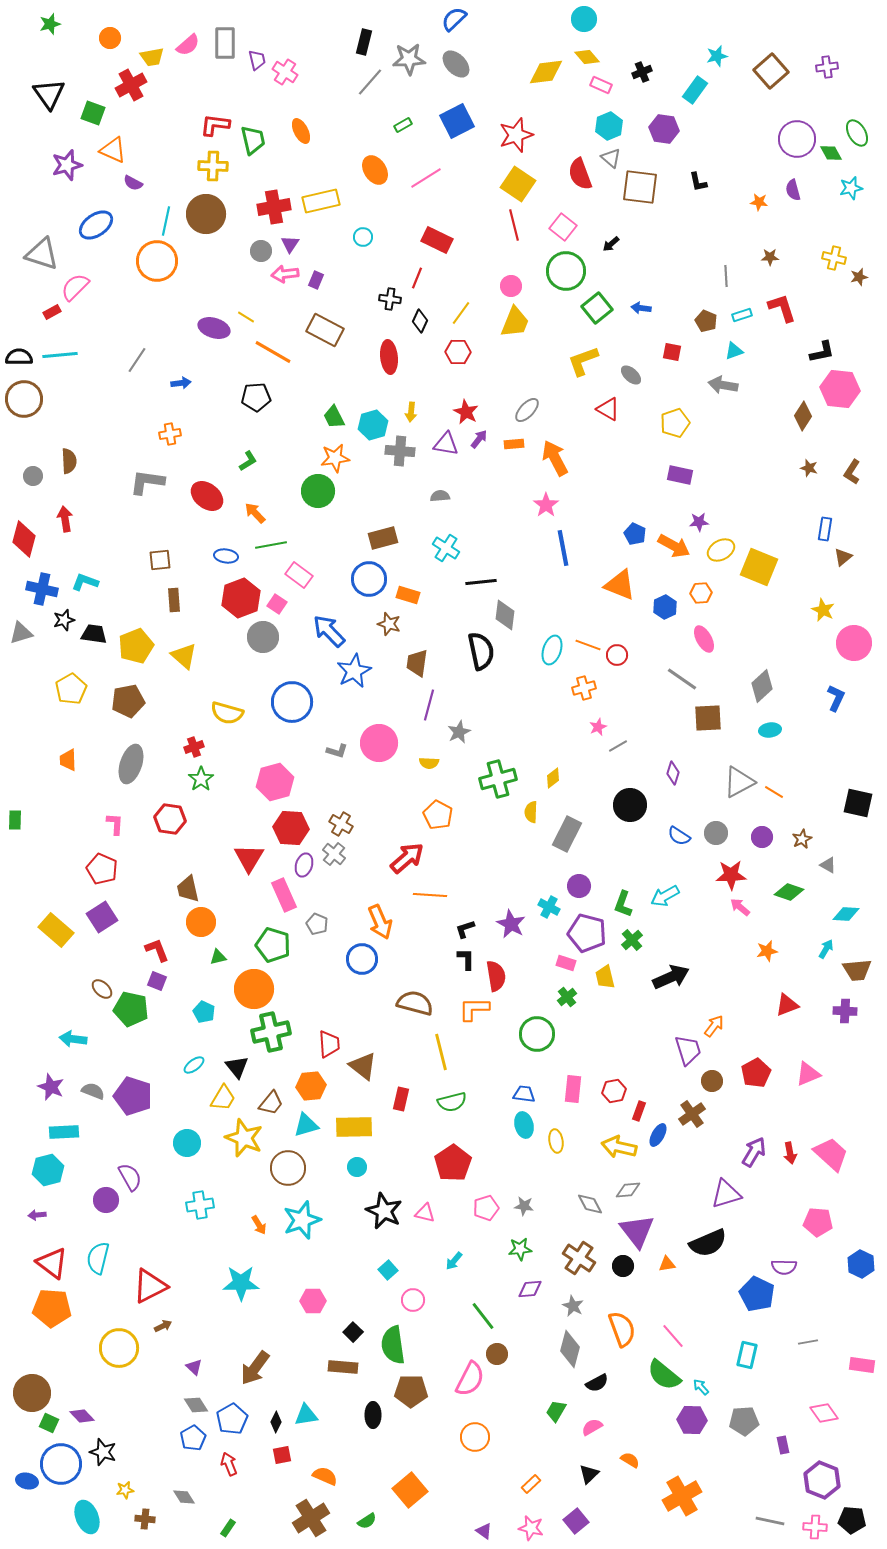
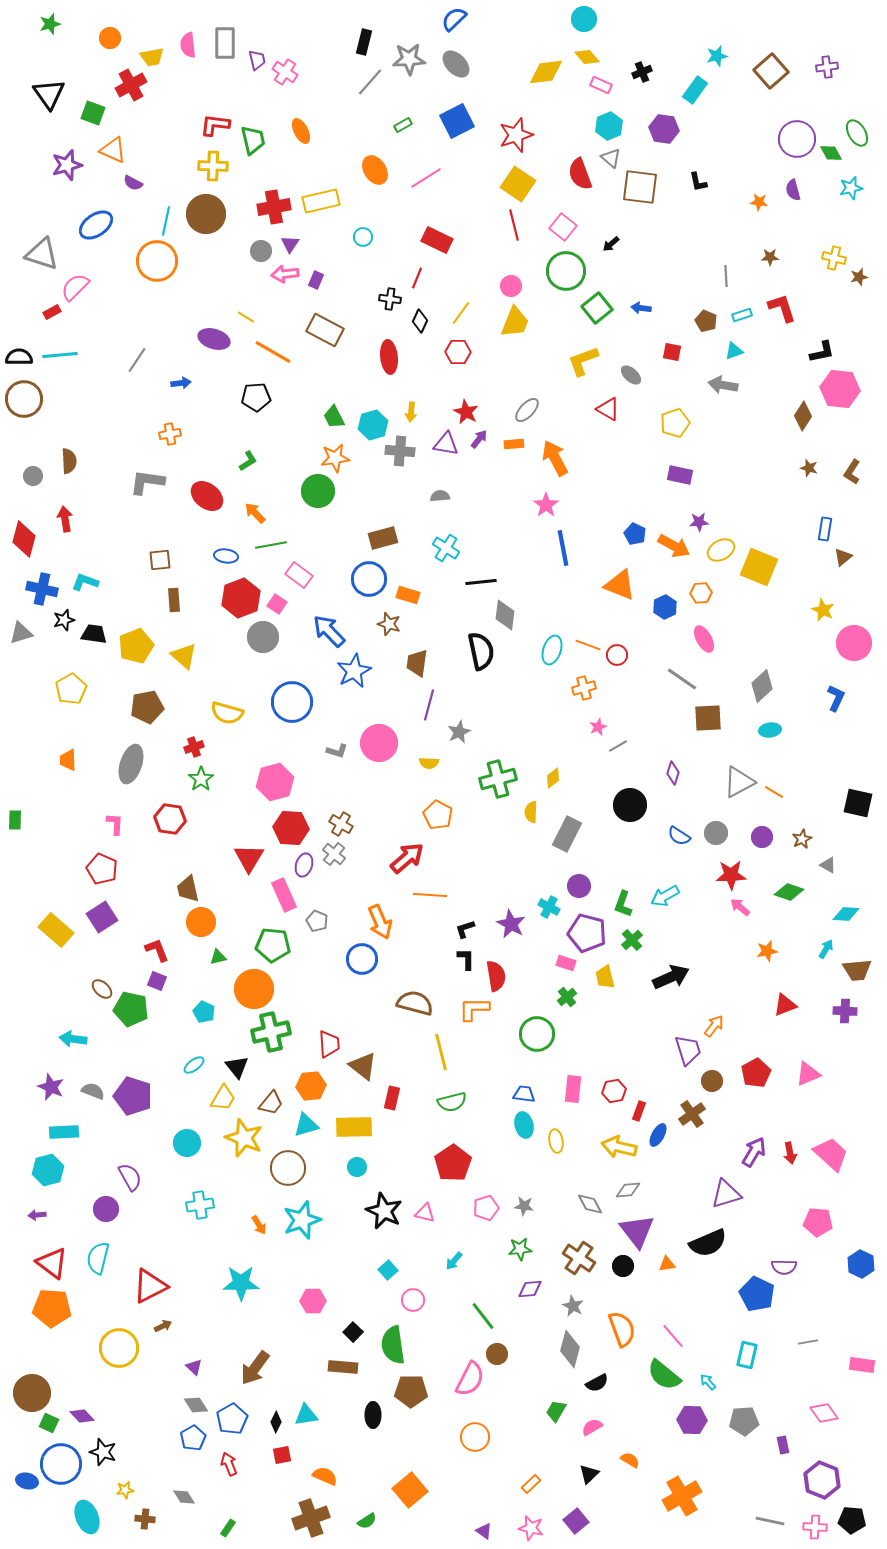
pink semicircle at (188, 45): rotated 125 degrees clockwise
purple ellipse at (214, 328): moved 11 px down
brown pentagon at (128, 701): moved 19 px right, 6 px down
gray pentagon at (317, 924): moved 3 px up
green pentagon at (273, 945): rotated 12 degrees counterclockwise
red triangle at (787, 1005): moved 2 px left
red rectangle at (401, 1099): moved 9 px left, 1 px up
purple circle at (106, 1200): moved 9 px down
cyan arrow at (701, 1387): moved 7 px right, 5 px up
brown cross at (311, 1518): rotated 12 degrees clockwise
